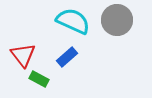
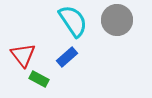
cyan semicircle: rotated 32 degrees clockwise
